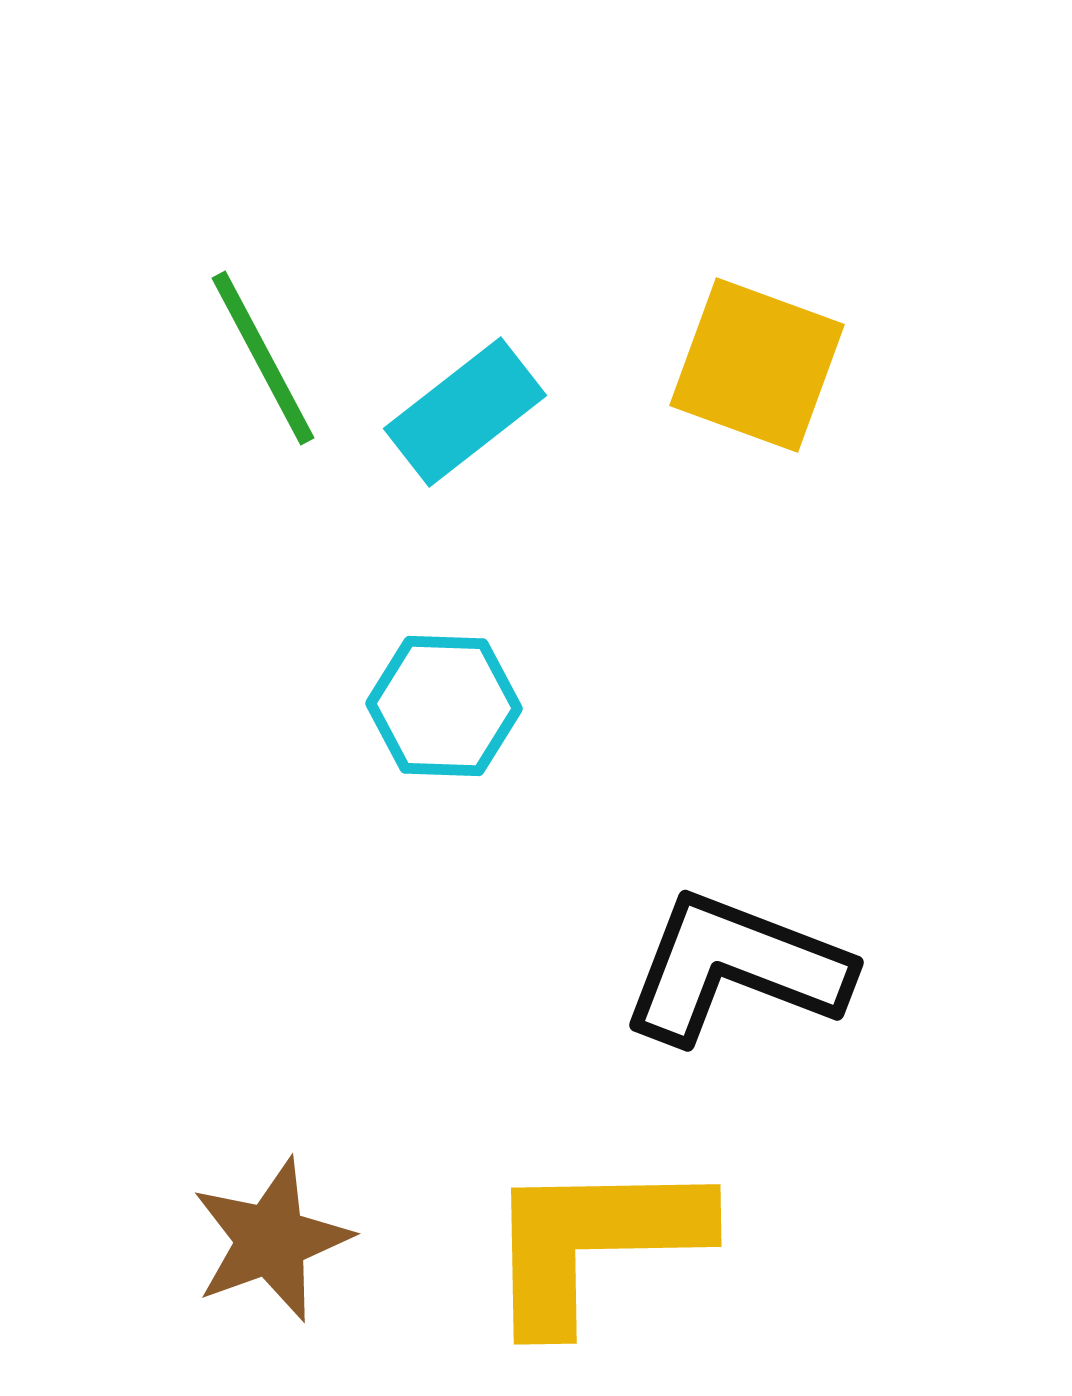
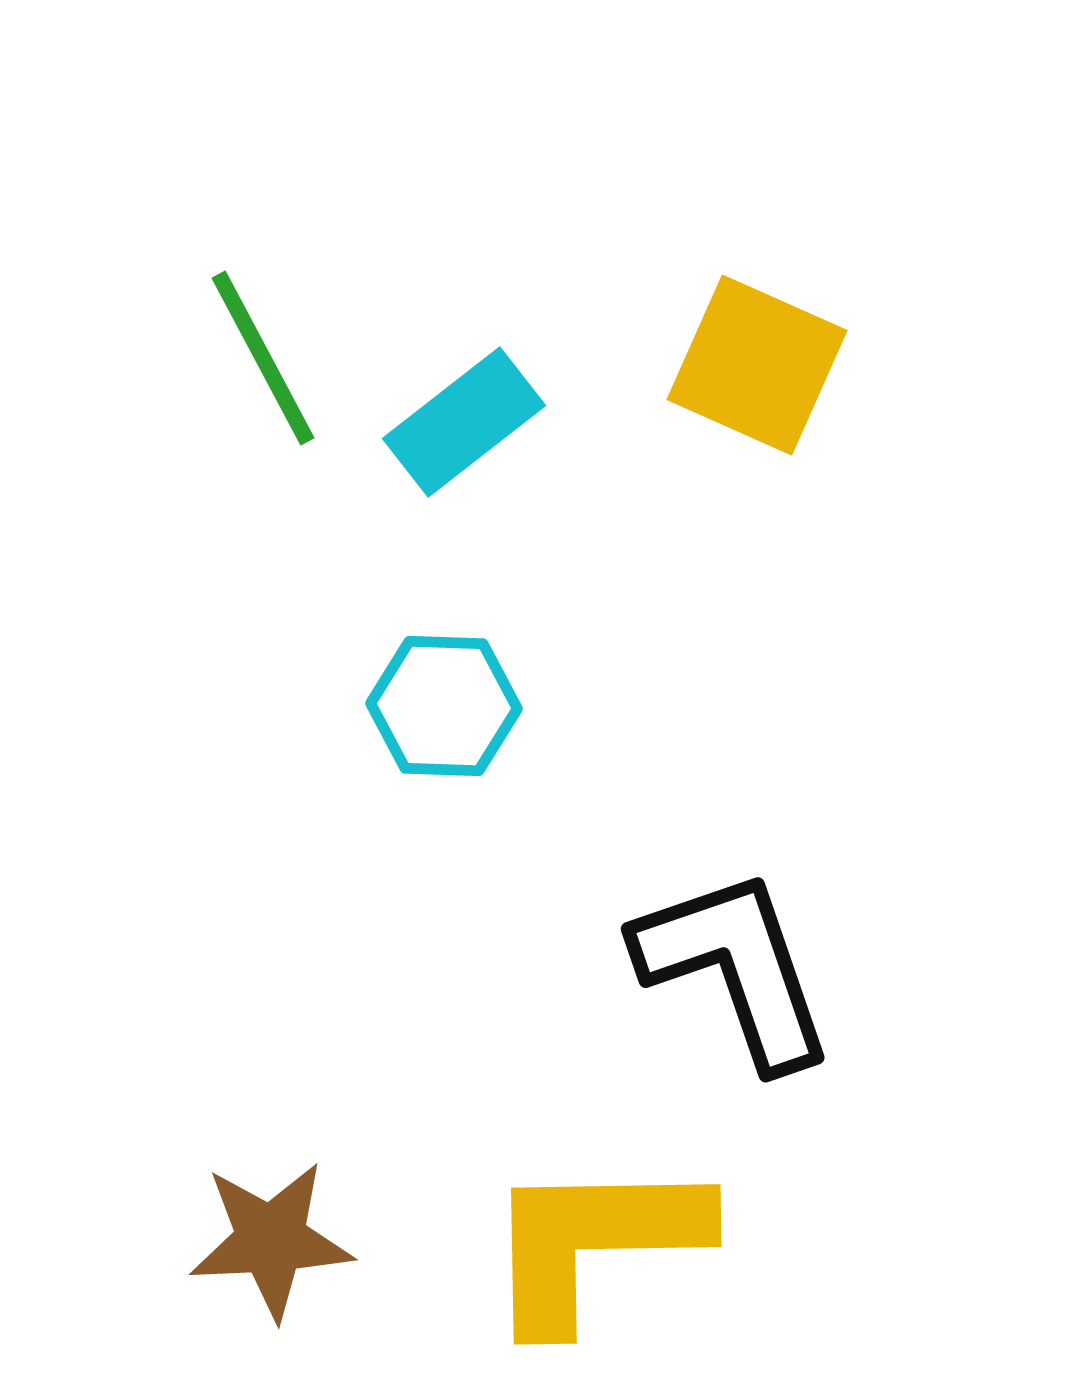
yellow square: rotated 4 degrees clockwise
cyan rectangle: moved 1 px left, 10 px down
black L-shape: rotated 50 degrees clockwise
brown star: rotated 17 degrees clockwise
